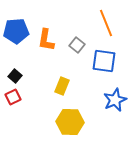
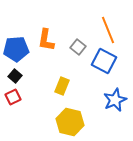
orange line: moved 2 px right, 7 px down
blue pentagon: moved 18 px down
gray square: moved 1 px right, 2 px down
blue square: rotated 20 degrees clockwise
yellow hexagon: rotated 12 degrees clockwise
